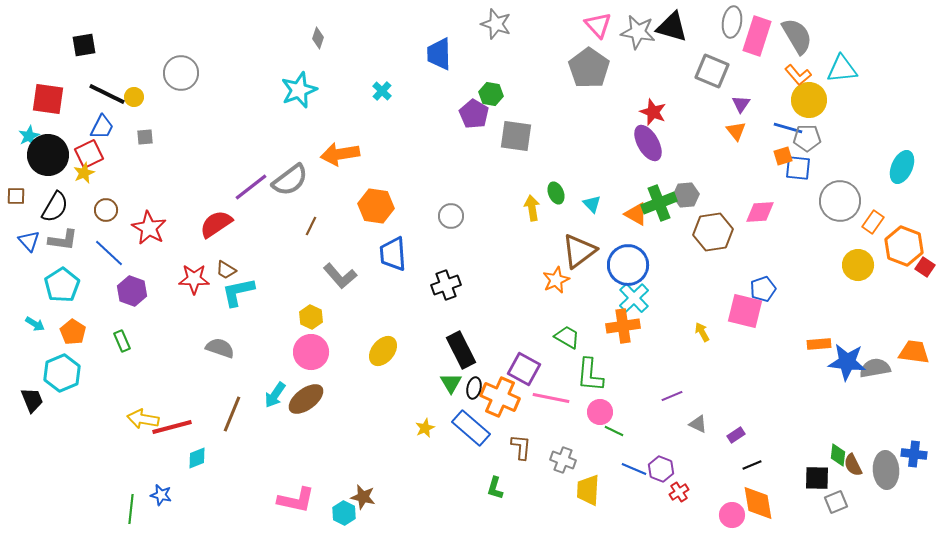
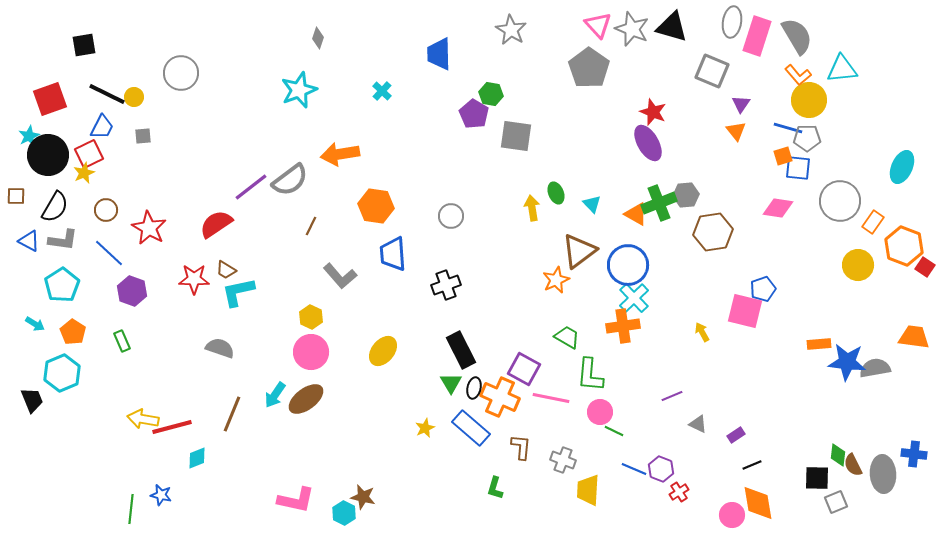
gray star at (496, 24): moved 15 px right, 6 px down; rotated 12 degrees clockwise
gray star at (638, 32): moved 6 px left, 3 px up; rotated 12 degrees clockwise
red square at (48, 99): moved 2 px right; rotated 28 degrees counterclockwise
gray square at (145, 137): moved 2 px left, 1 px up
pink diamond at (760, 212): moved 18 px right, 4 px up; rotated 12 degrees clockwise
blue triangle at (29, 241): rotated 20 degrees counterclockwise
orange trapezoid at (914, 352): moved 15 px up
gray ellipse at (886, 470): moved 3 px left, 4 px down
